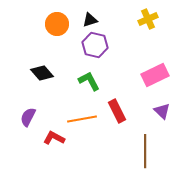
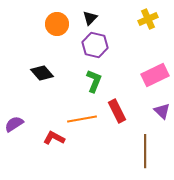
black triangle: moved 2 px up; rotated 28 degrees counterclockwise
green L-shape: moved 5 px right; rotated 50 degrees clockwise
purple semicircle: moved 14 px left, 7 px down; rotated 30 degrees clockwise
